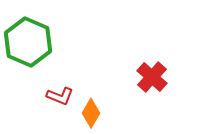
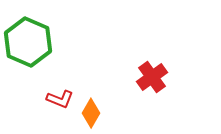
red cross: rotated 12 degrees clockwise
red L-shape: moved 3 px down
